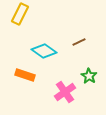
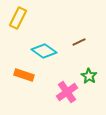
yellow rectangle: moved 2 px left, 4 px down
orange rectangle: moved 1 px left
pink cross: moved 2 px right
